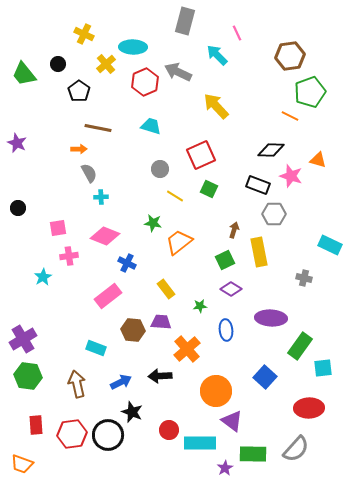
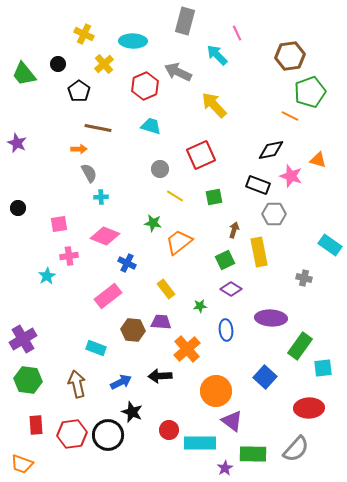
cyan ellipse at (133, 47): moved 6 px up
yellow cross at (106, 64): moved 2 px left
red hexagon at (145, 82): moved 4 px down
yellow arrow at (216, 106): moved 2 px left, 1 px up
black diamond at (271, 150): rotated 12 degrees counterclockwise
green square at (209, 189): moved 5 px right, 8 px down; rotated 36 degrees counterclockwise
pink square at (58, 228): moved 1 px right, 4 px up
cyan rectangle at (330, 245): rotated 10 degrees clockwise
cyan star at (43, 277): moved 4 px right, 1 px up
green hexagon at (28, 376): moved 4 px down
